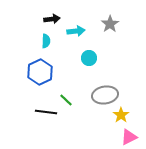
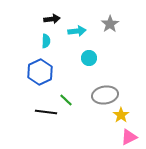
cyan arrow: moved 1 px right
